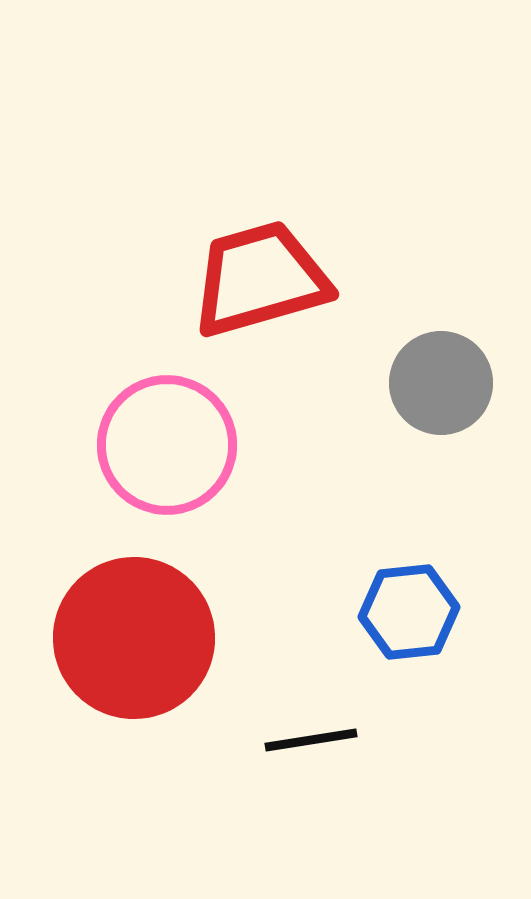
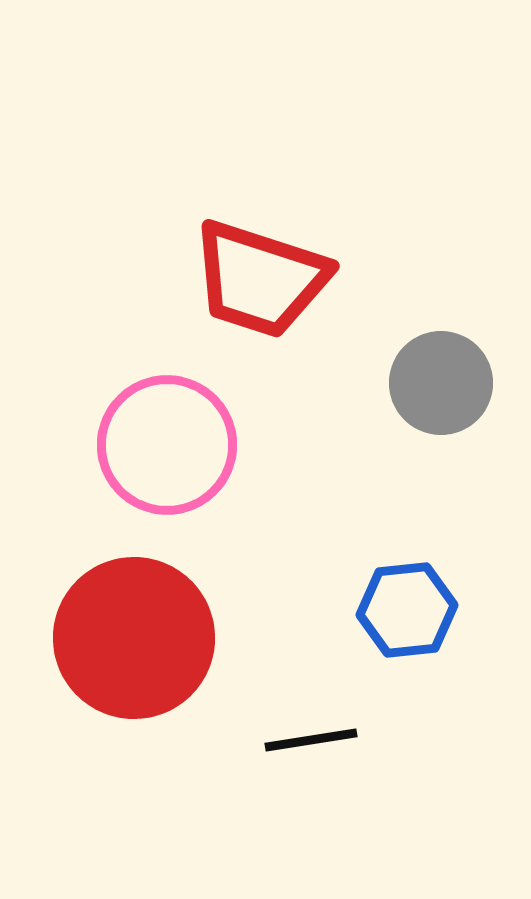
red trapezoid: rotated 146 degrees counterclockwise
blue hexagon: moved 2 px left, 2 px up
